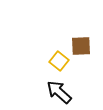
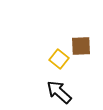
yellow square: moved 2 px up
